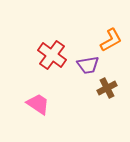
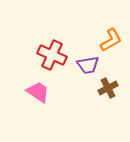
red cross: rotated 12 degrees counterclockwise
brown cross: moved 1 px right
pink trapezoid: moved 12 px up
